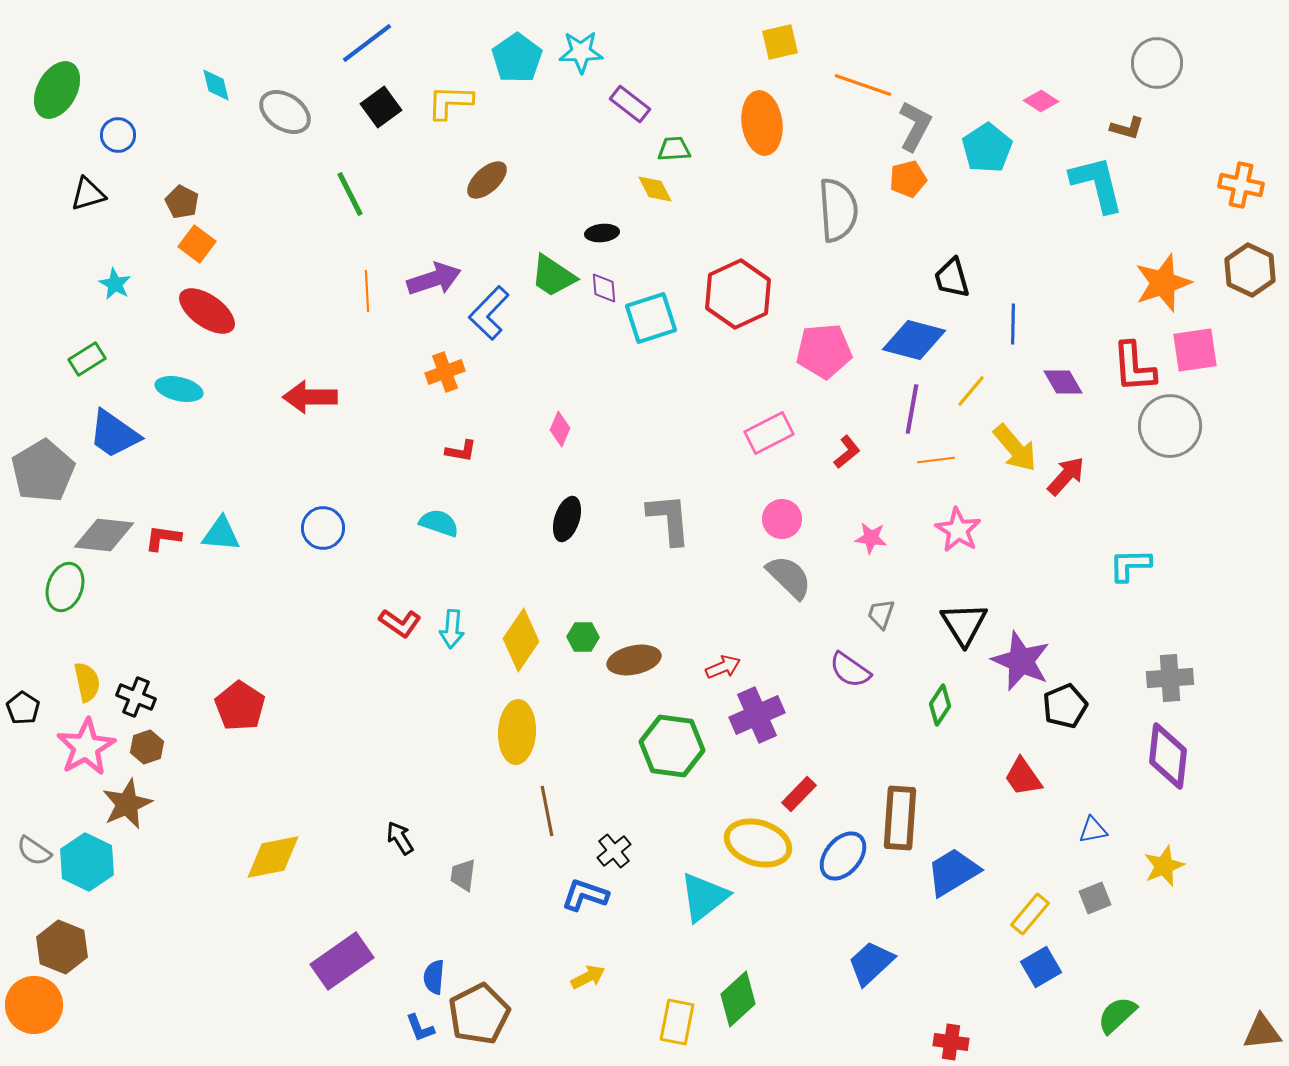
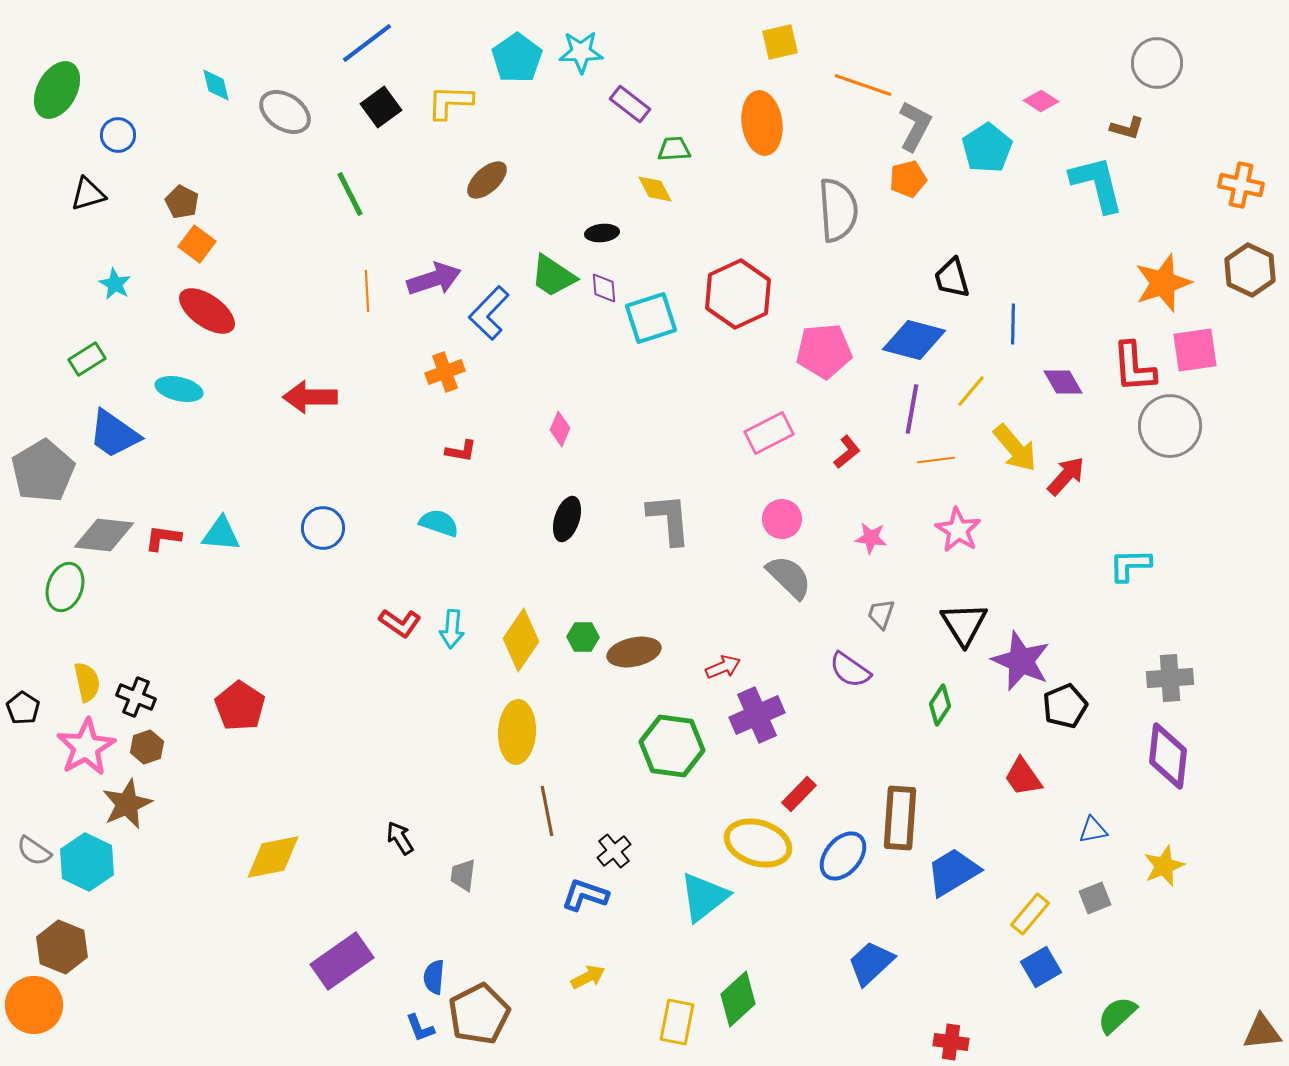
brown ellipse at (634, 660): moved 8 px up
